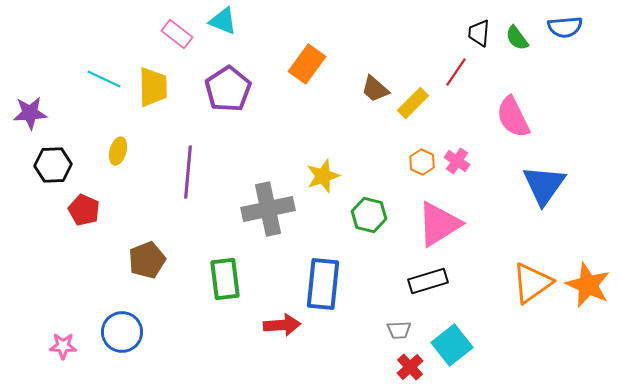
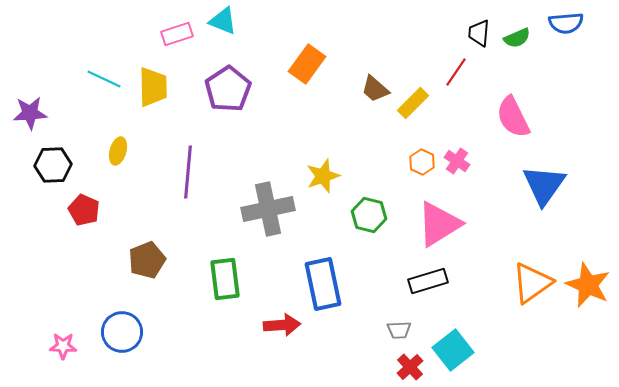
blue semicircle: moved 1 px right, 4 px up
pink rectangle: rotated 56 degrees counterclockwise
green semicircle: rotated 76 degrees counterclockwise
blue rectangle: rotated 18 degrees counterclockwise
cyan square: moved 1 px right, 5 px down
